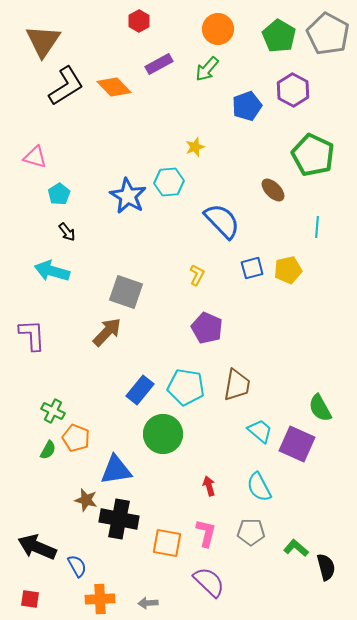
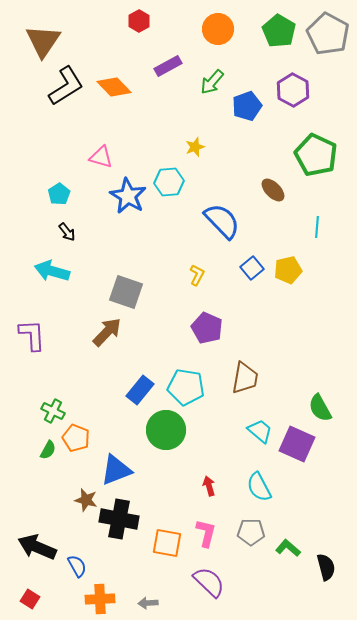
green pentagon at (279, 36): moved 5 px up
purple rectangle at (159, 64): moved 9 px right, 2 px down
green arrow at (207, 69): moved 5 px right, 13 px down
green pentagon at (313, 155): moved 3 px right
pink triangle at (35, 157): moved 66 px right
blue square at (252, 268): rotated 25 degrees counterclockwise
brown trapezoid at (237, 385): moved 8 px right, 7 px up
green circle at (163, 434): moved 3 px right, 4 px up
blue triangle at (116, 470): rotated 12 degrees counterclockwise
green L-shape at (296, 548): moved 8 px left
red square at (30, 599): rotated 24 degrees clockwise
